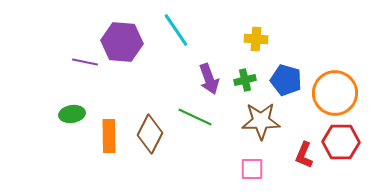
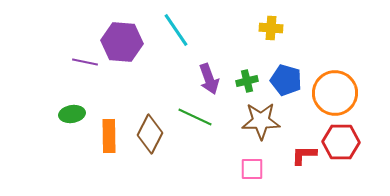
yellow cross: moved 15 px right, 11 px up
green cross: moved 2 px right, 1 px down
red L-shape: rotated 68 degrees clockwise
